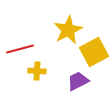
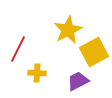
red line: moved 2 px left; rotated 48 degrees counterclockwise
yellow cross: moved 2 px down
